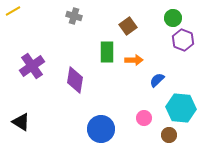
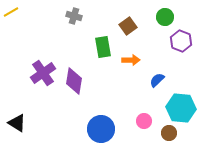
yellow line: moved 2 px left, 1 px down
green circle: moved 8 px left, 1 px up
purple hexagon: moved 2 px left, 1 px down
green rectangle: moved 4 px left, 5 px up; rotated 10 degrees counterclockwise
orange arrow: moved 3 px left
purple cross: moved 11 px right, 7 px down
purple diamond: moved 1 px left, 1 px down
pink circle: moved 3 px down
black triangle: moved 4 px left, 1 px down
brown circle: moved 2 px up
